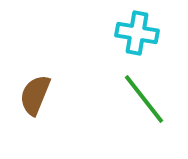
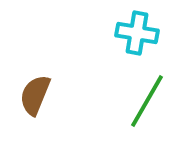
green line: moved 3 px right, 2 px down; rotated 68 degrees clockwise
